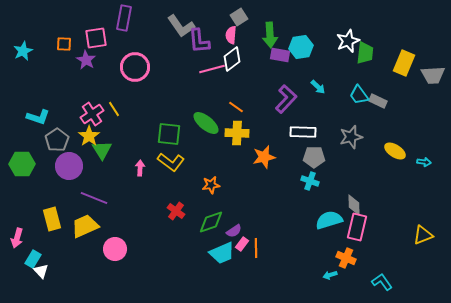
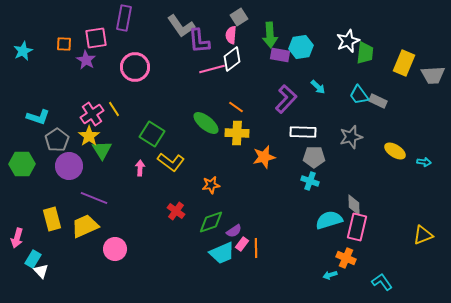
green square at (169, 134): moved 17 px left; rotated 25 degrees clockwise
